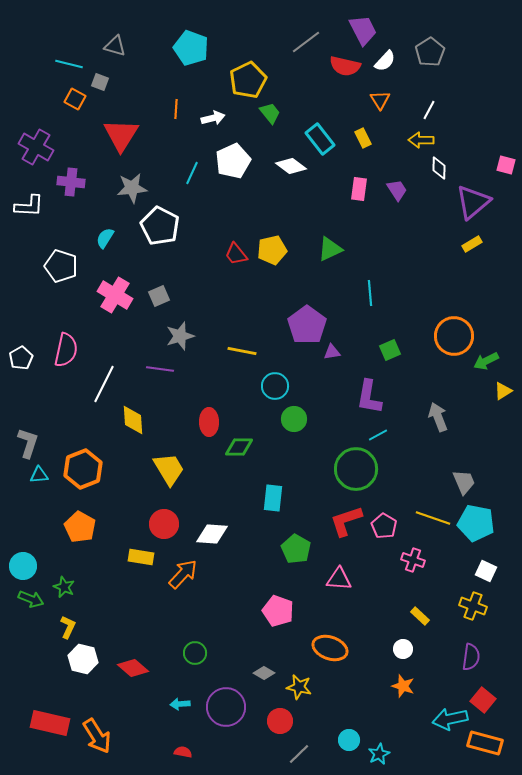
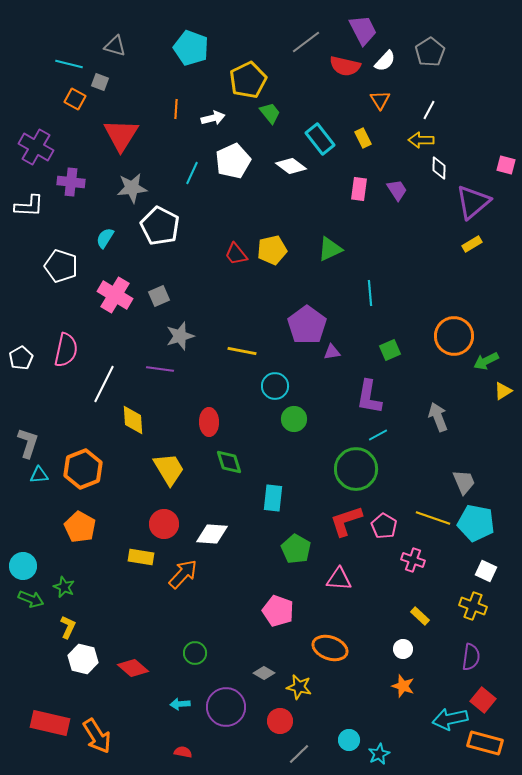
green diamond at (239, 447): moved 10 px left, 15 px down; rotated 72 degrees clockwise
